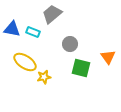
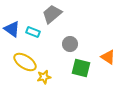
blue triangle: rotated 24 degrees clockwise
orange triangle: rotated 21 degrees counterclockwise
